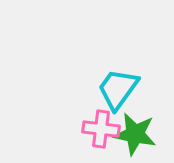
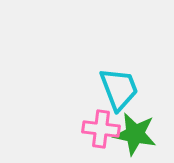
cyan trapezoid: moved 1 px right; rotated 123 degrees clockwise
